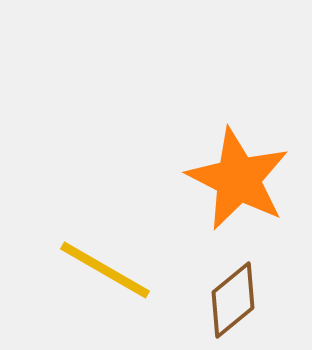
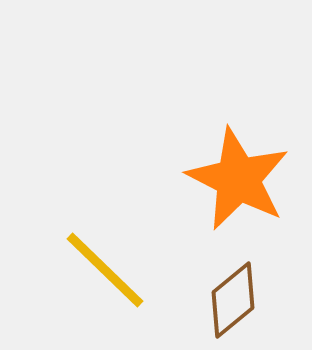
yellow line: rotated 14 degrees clockwise
